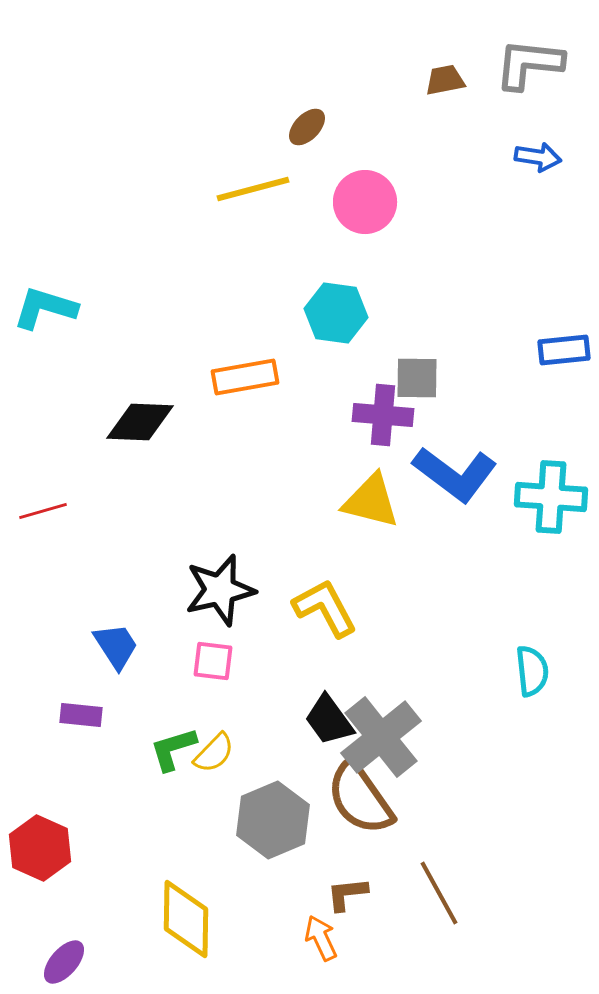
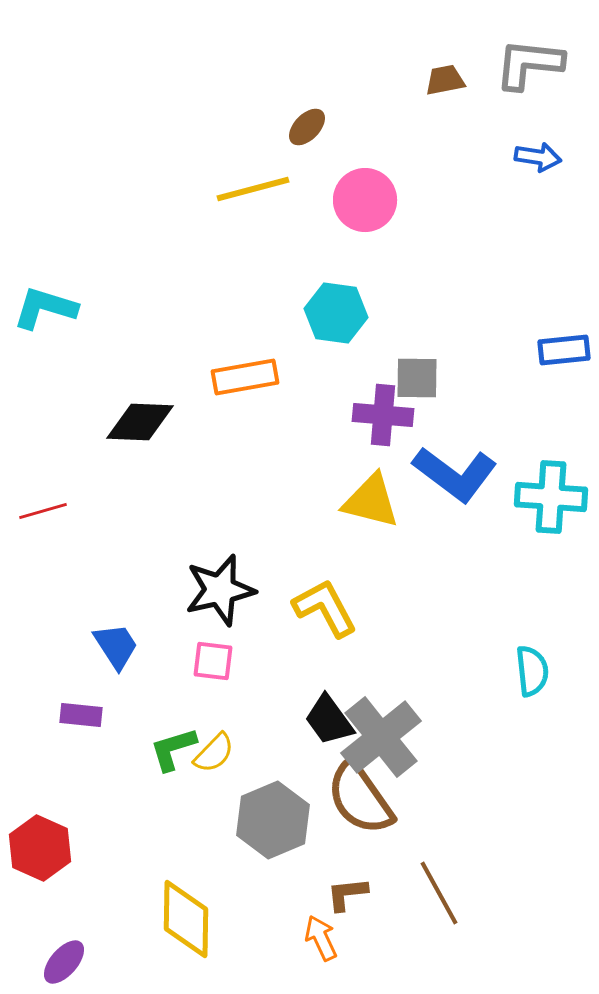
pink circle: moved 2 px up
